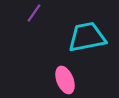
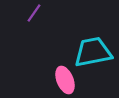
cyan trapezoid: moved 6 px right, 15 px down
